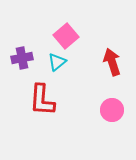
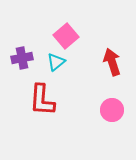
cyan triangle: moved 1 px left
